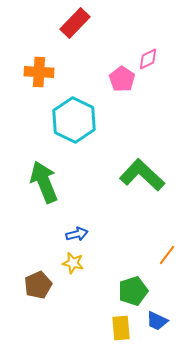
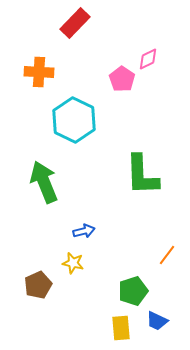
green L-shape: rotated 135 degrees counterclockwise
blue arrow: moved 7 px right, 3 px up
